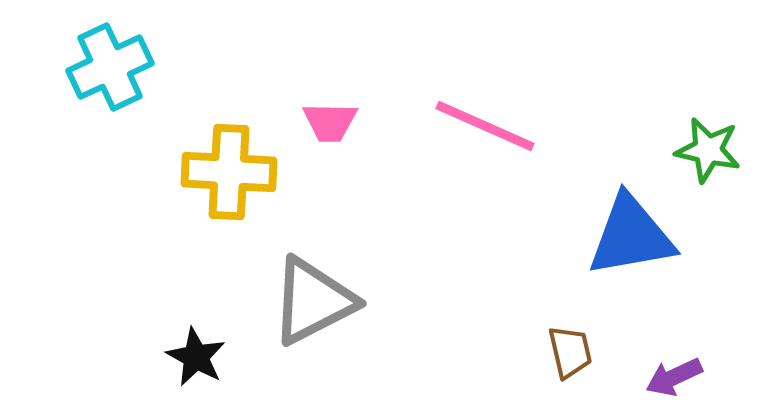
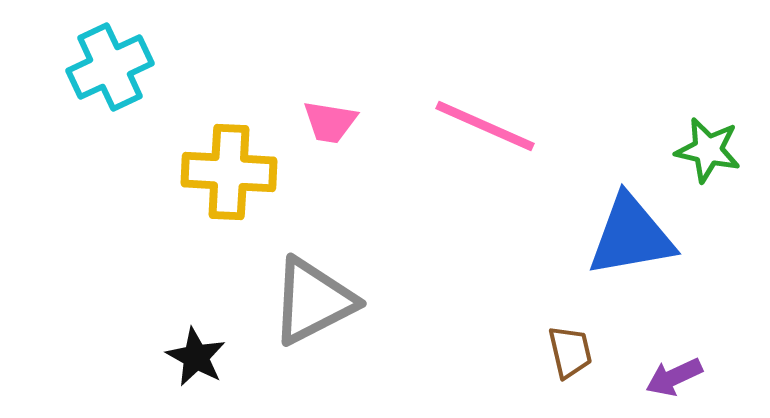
pink trapezoid: rotated 8 degrees clockwise
